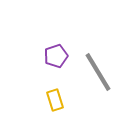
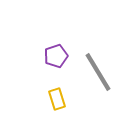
yellow rectangle: moved 2 px right, 1 px up
